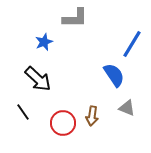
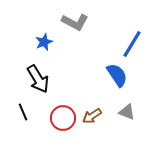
gray L-shape: moved 4 px down; rotated 28 degrees clockwise
blue semicircle: moved 3 px right
black arrow: rotated 16 degrees clockwise
gray triangle: moved 4 px down
black line: rotated 12 degrees clockwise
brown arrow: rotated 48 degrees clockwise
red circle: moved 5 px up
